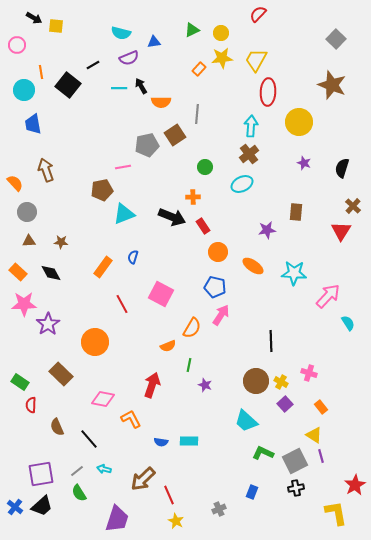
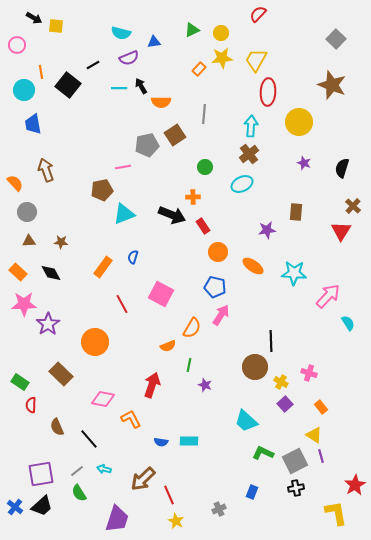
gray line at (197, 114): moved 7 px right
black arrow at (172, 217): moved 2 px up
brown circle at (256, 381): moved 1 px left, 14 px up
